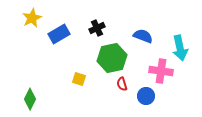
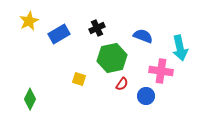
yellow star: moved 3 px left, 3 px down
red semicircle: rotated 128 degrees counterclockwise
